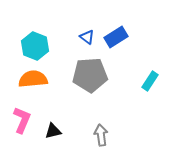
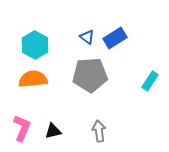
blue rectangle: moved 1 px left, 1 px down
cyan hexagon: moved 1 px up; rotated 8 degrees clockwise
pink L-shape: moved 8 px down
gray arrow: moved 2 px left, 4 px up
